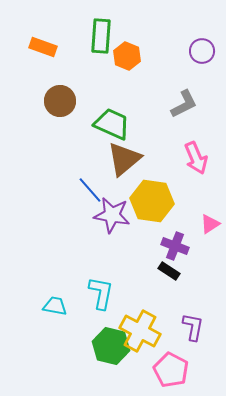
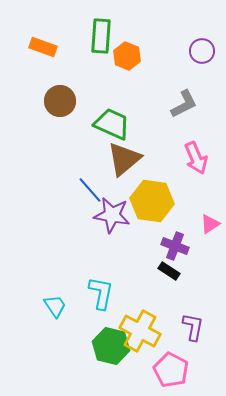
cyan trapezoid: rotated 45 degrees clockwise
